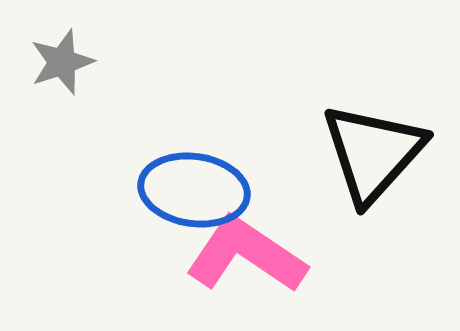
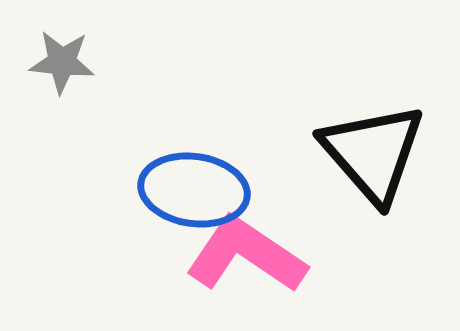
gray star: rotated 24 degrees clockwise
black triangle: rotated 23 degrees counterclockwise
